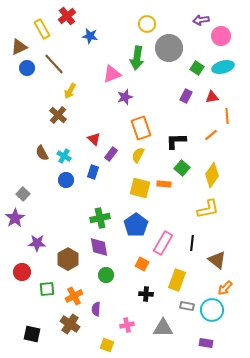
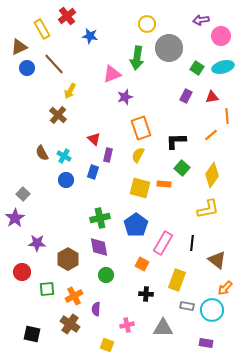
purple rectangle at (111, 154): moved 3 px left, 1 px down; rotated 24 degrees counterclockwise
